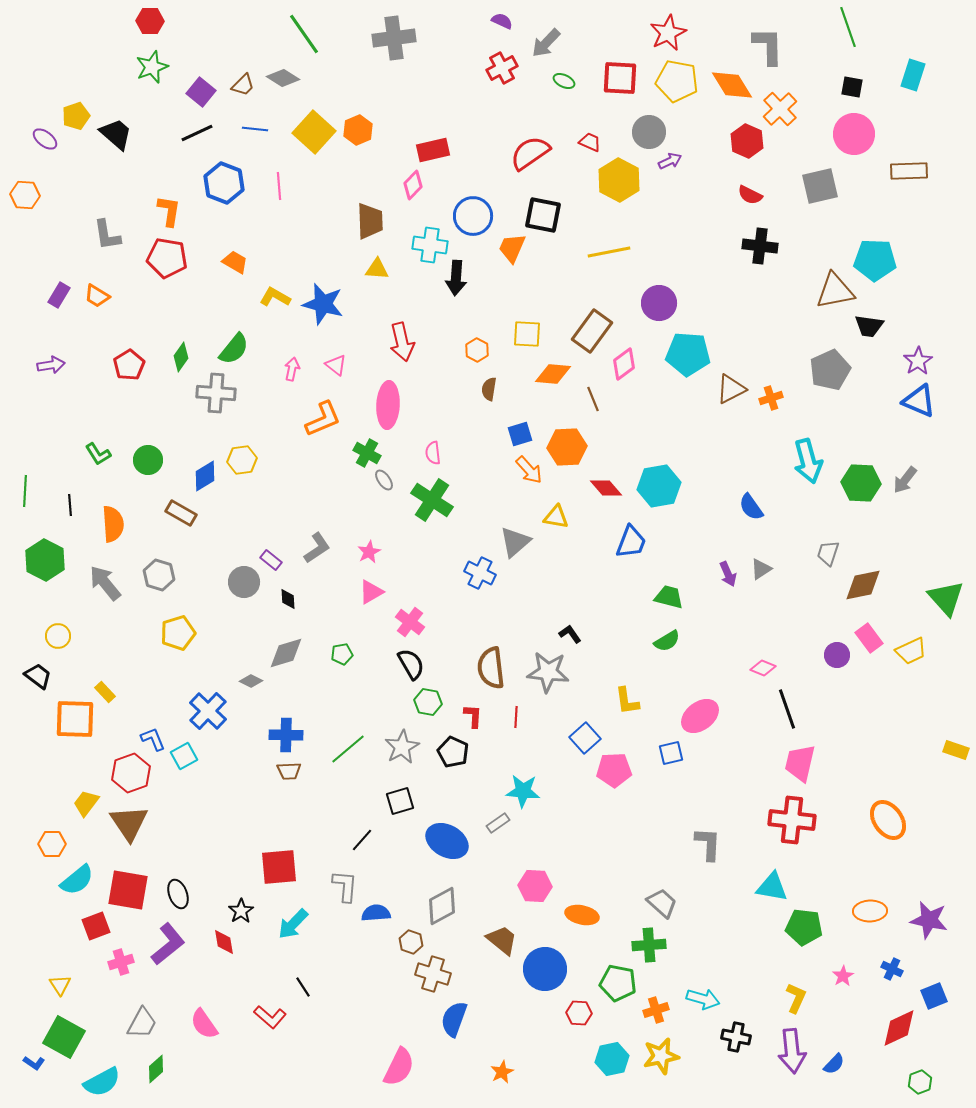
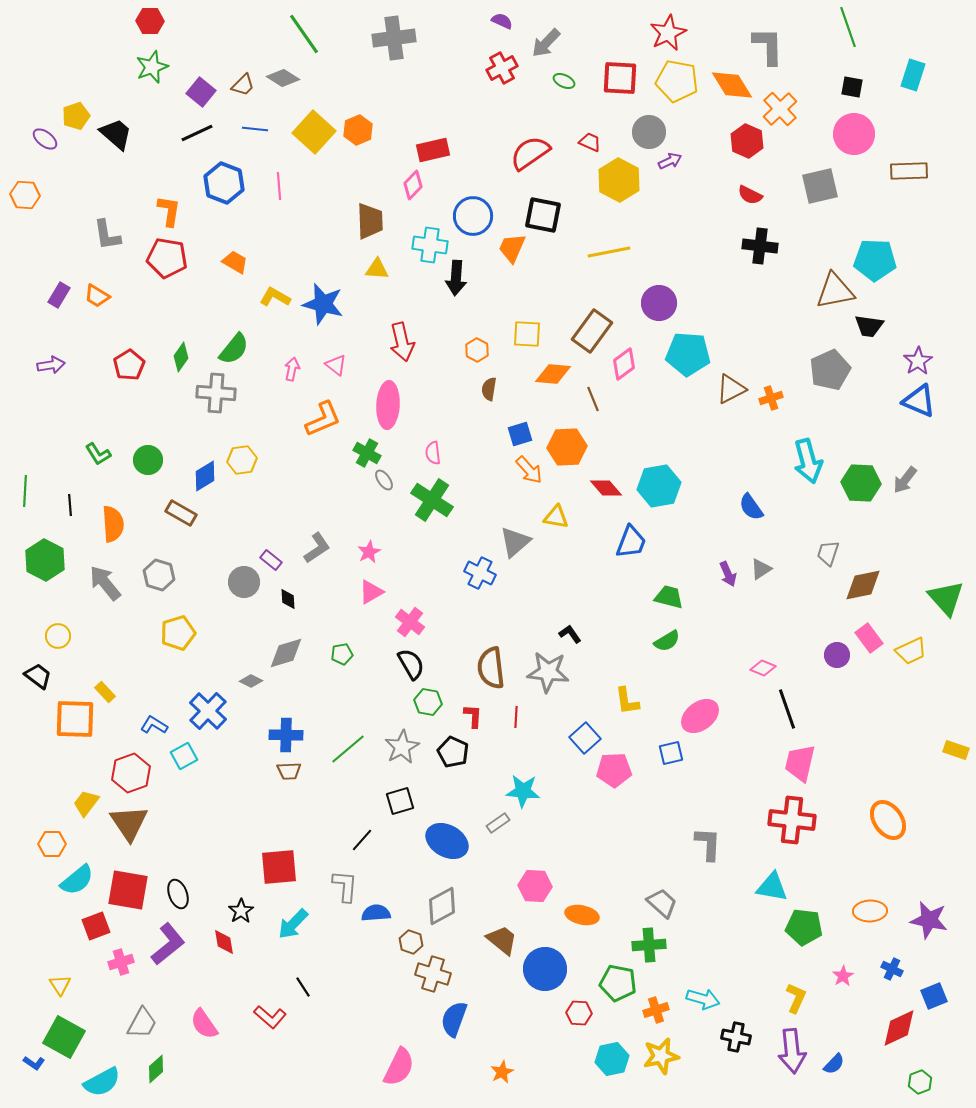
blue L-shape at (153, 739): moved 1 px right, 14 px up; rotated 36 degrees counterclockwise
